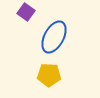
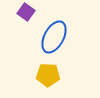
yellow pentagon: moved 1 px left
